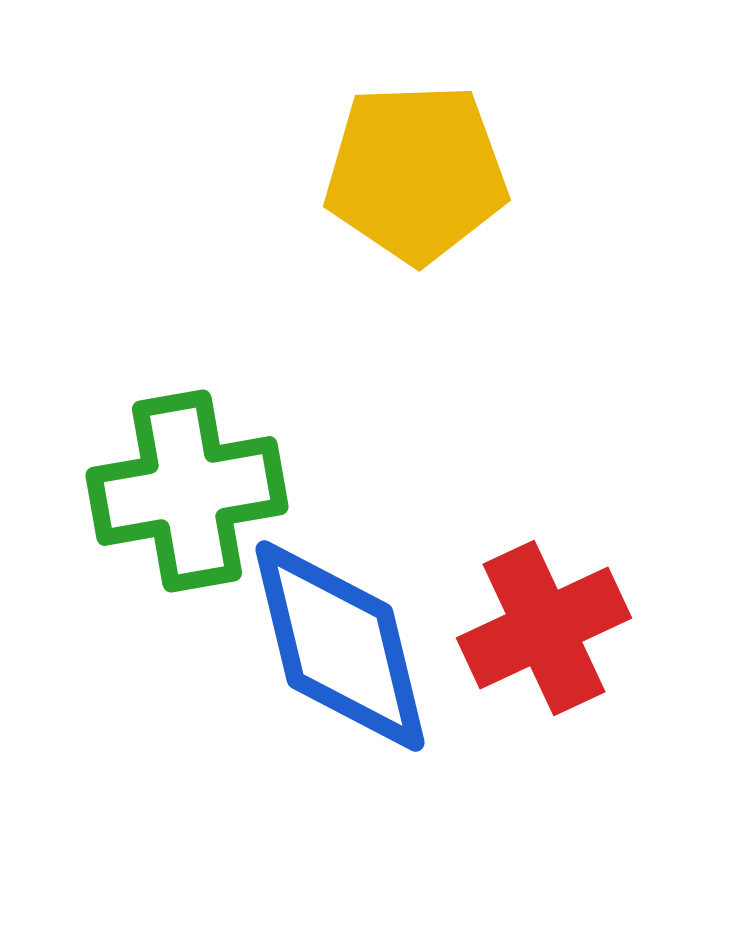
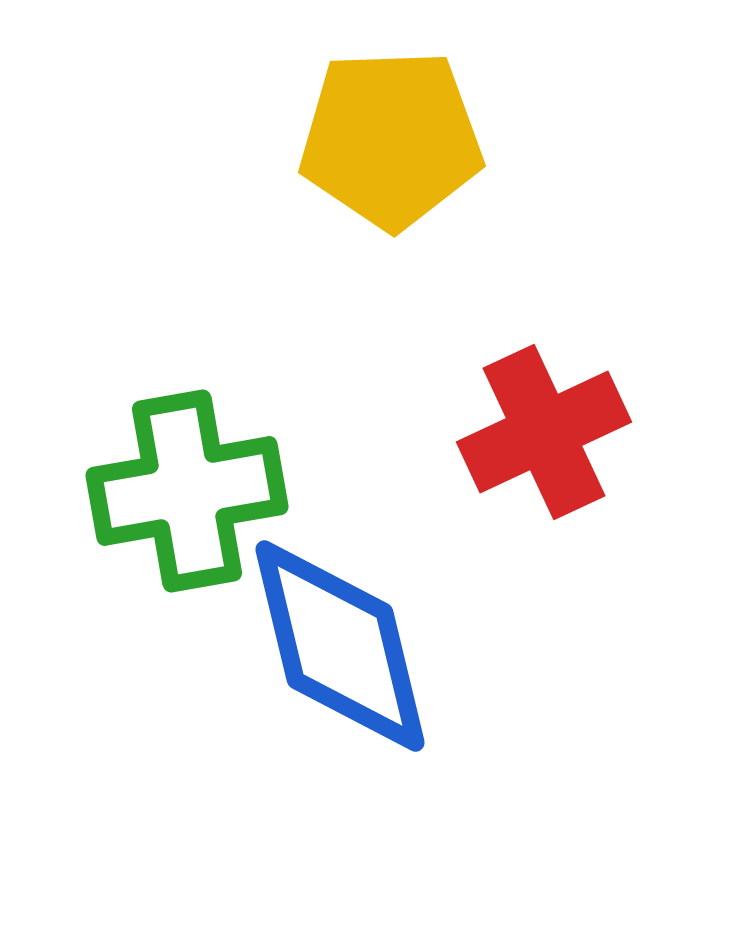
yellow pentagon: moved 25 px left, 34 px up
red cross: moved 196 px up
